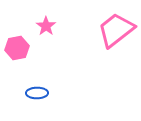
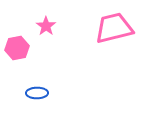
pink trapezoid: moved 2 px left, 2 px up; rotated 24 degrees clockwise
